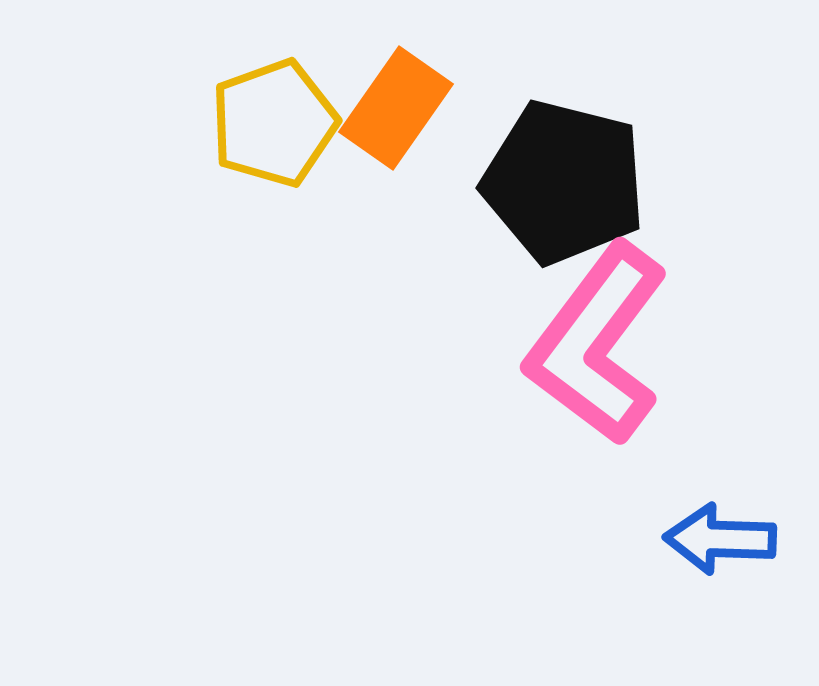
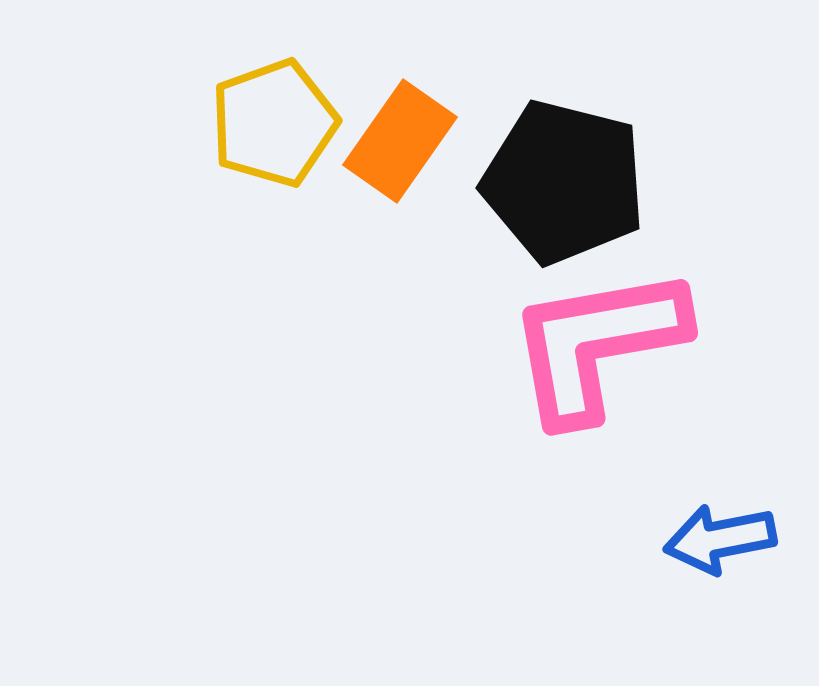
orange rectangle: moved 4 px right, 33 px down
pink L-shape: rotated 43 degrees clockwise
blue arrow: rotated 13 degrees counterclockwise
